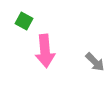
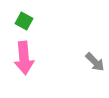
pink arrow: moved 21 px left, 7 px down
